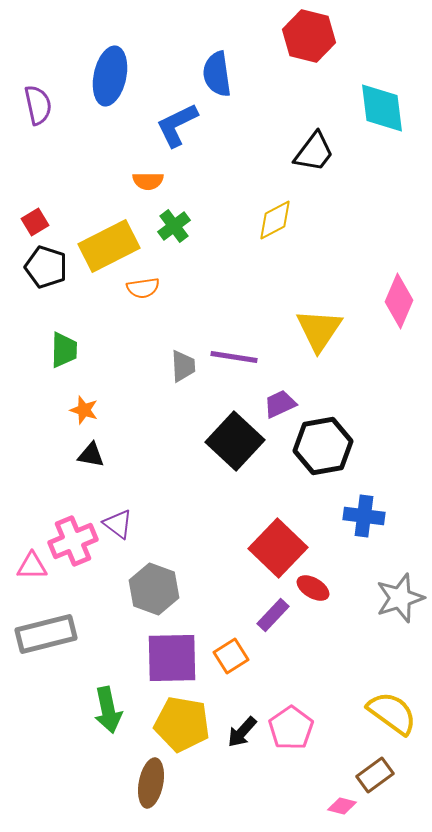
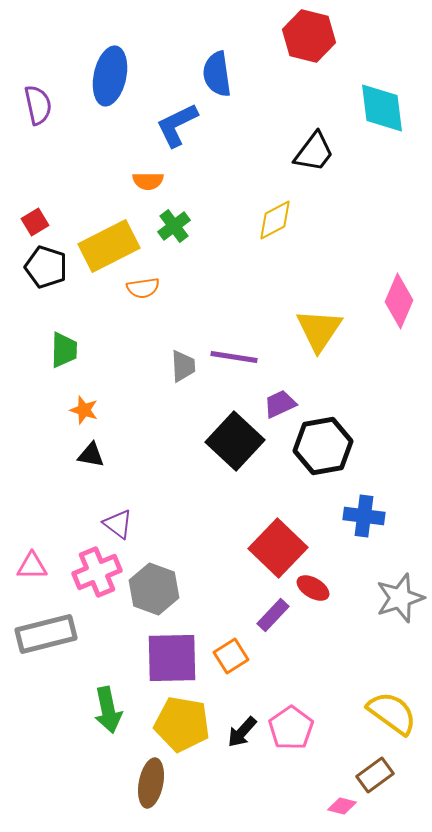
pink cross at (73, 541): moved 24 px right, 31 px down
